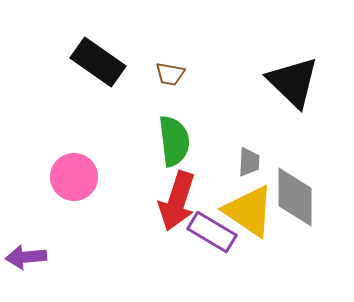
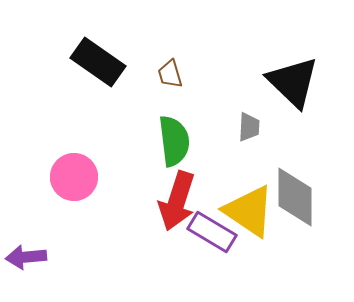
brown trapezoid: rotated 64 degrees clockwise
gray trapezoid: moved 35 px up
